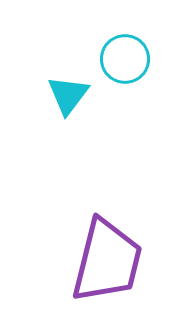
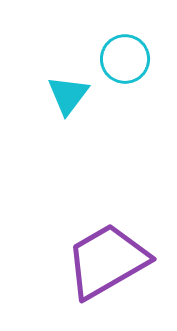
purple trapezoid: rotated 134 degrees counterclockwise
